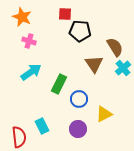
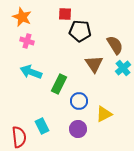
pink cross: moved 2 px left
brown semicircle: moved 2 px up
cyan arrow: rotated 125 degrees counterclockwise
blue circle: moved 2 px down
